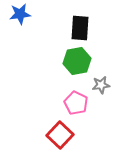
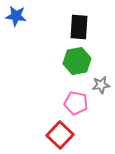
blue star: moved 4 px left, 2 px down; rotated 15 degrees clockwise
black rectangle: moved 1 px left, 1 px up
pink pentagon: rotated 15 degrees counterclockwise
